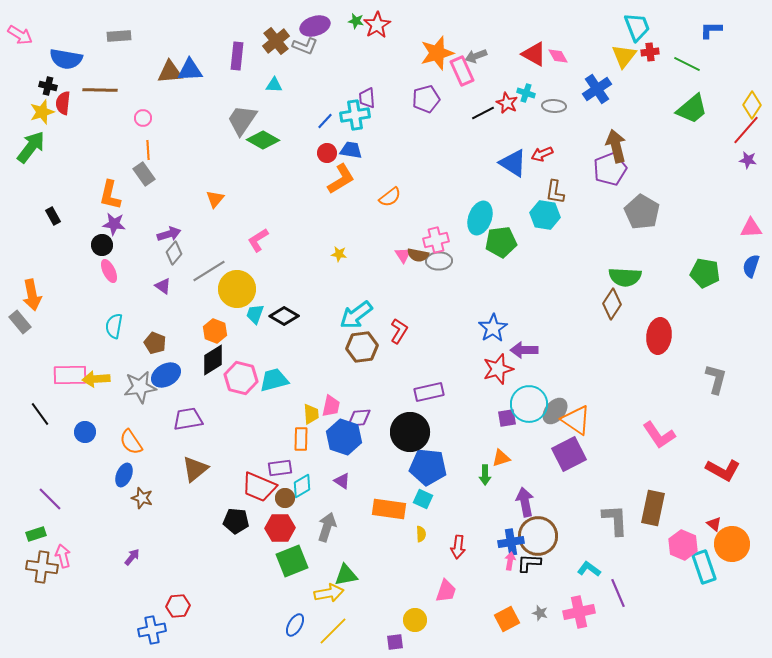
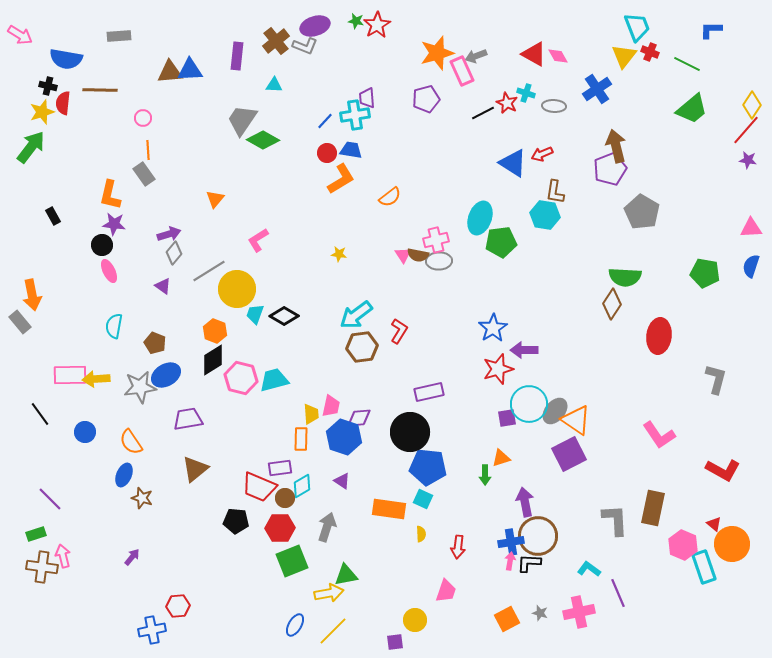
red cross at (650, 52): rotated 30 degrees clockwise
